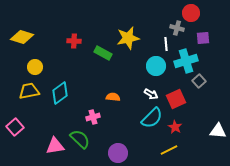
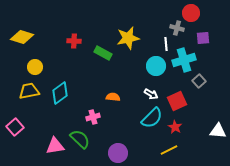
cyan cross: moved 2 px left, 1 px up
red square: moved 1 px right, 2 px down
